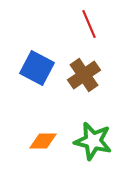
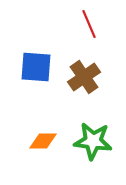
blue square: moved 1 px left, 1 px up; rotated 24 degrees counterclockwise
brown cross: moved 2 px down
green star: rotated 6 degrees counterclockwise
